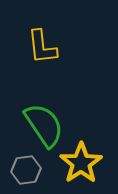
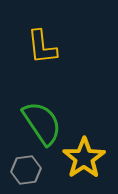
green semicircle: moved 2 px left, 2 px up
yellow star: moved 3 px right, 5 px up
